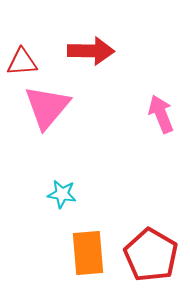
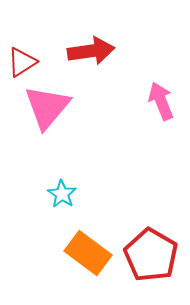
red arrow: rotated 9 degrees counterclockwise
red triangle: rotated 28 degrees counterclockwise
pink arrow: moved 13 px up
cyan star: rotated 24 degrees clockwise
orange rectangle: rotated 48 degrees counterclockwise
